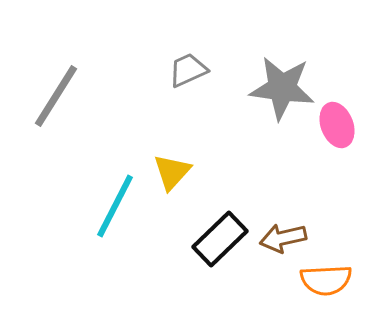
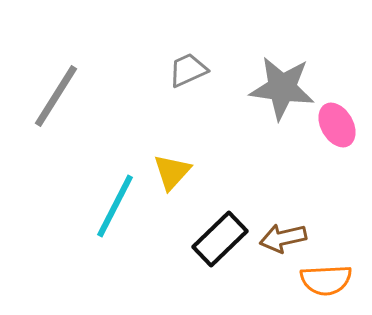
pink ellipse: rotated 9 degrees counterclockwise
